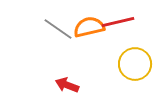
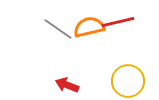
yellow circle: moved 7 px left, 17 px down
